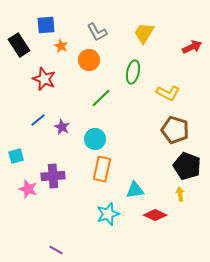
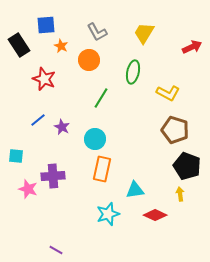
green line: rotated 15 degrees counterclockwise
cyan square: rotated 21 degrees clockwise
